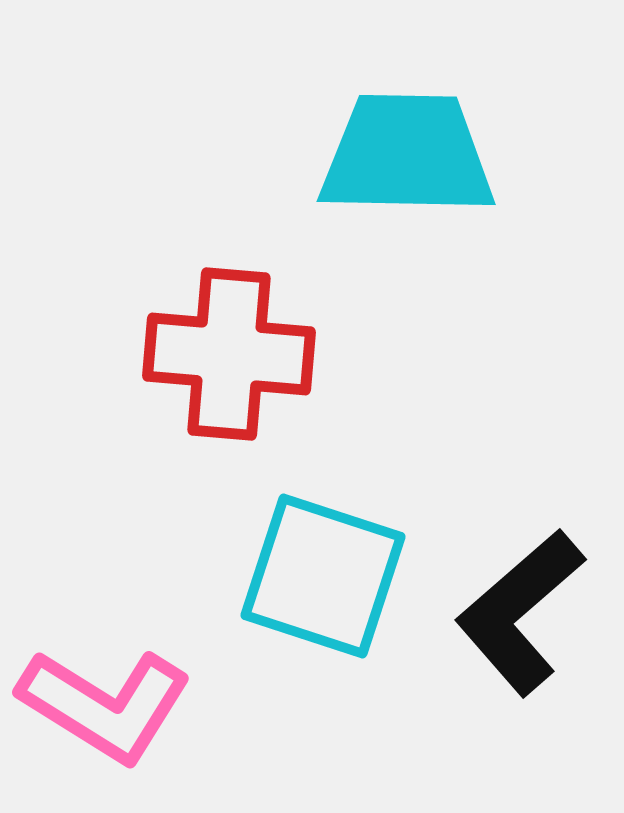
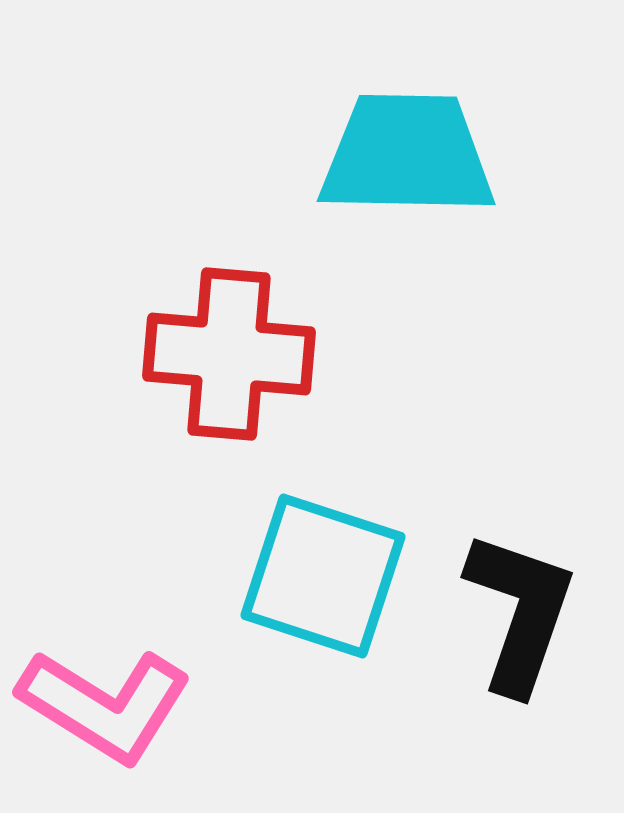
black L-shape: rotated 150 degrees clockwise
